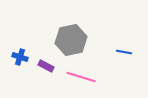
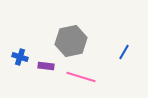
gray hexagon: moved 1 px down
blue line: rotated 70 degrees counterclockwise
purple rectangle: rotated 21 degrees counterclockwise
